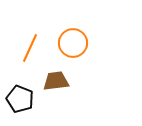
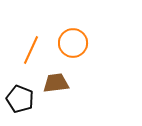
orange line: moved 1 px right, 2 px down
brown trapezoid: moved 2 px down
